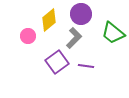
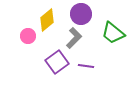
yellow diamond: moved 2 px left
